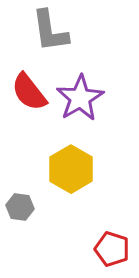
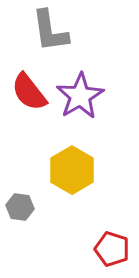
purple star: moved 2 px up
yellow hexagon: moved 1 px right, 1 px down
